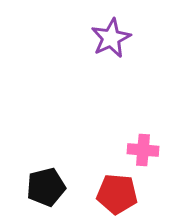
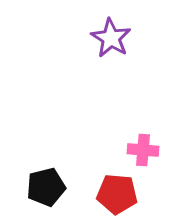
purple star: rotated 15 degrees counterclockwise
